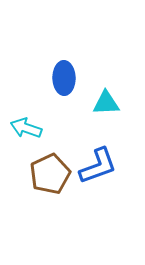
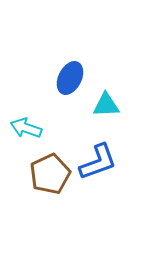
blue ellipse: moved 6 px right; rotated 28 degrees clockwise
cyan triangle: moved 2 px down
blue L-shape: moved 4 px up
